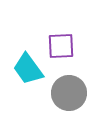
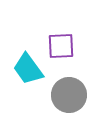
gray circle: moved 2 px down
